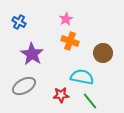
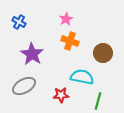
green line: moved 8 px right; rotated 54 degrees clockwise
